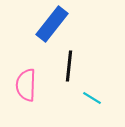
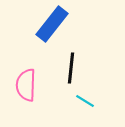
black line: moved 2 px right, 2 px down
cyan line: moved 7 px left, 3 px down
